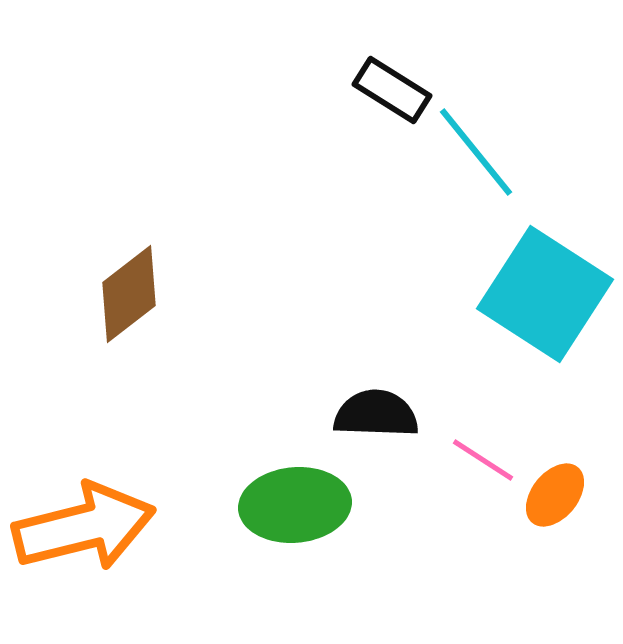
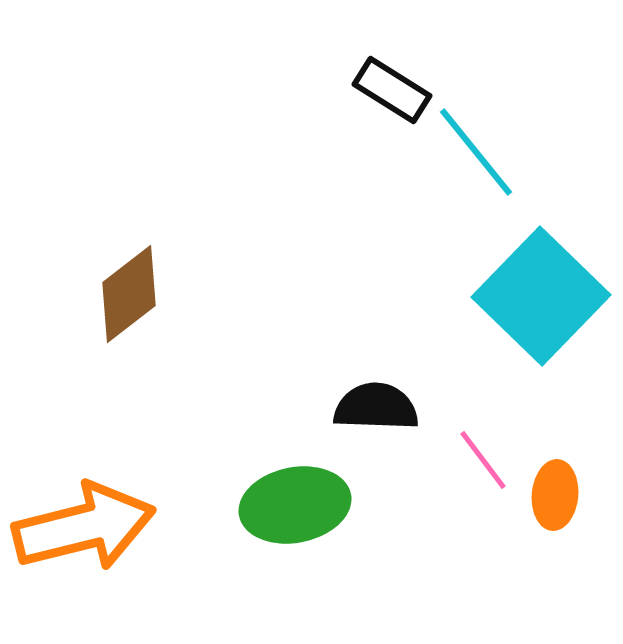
cyan square: moved 4 px left, 2 px down; rotated 11 degrees clockwise
black semicircle: moved 7 px up
pink line: rotated 20 degrees clockwise
orange ellipse: rotated 34 degrees counterclockwise
green ellipse: rotated 6 degrees counterclockwise
